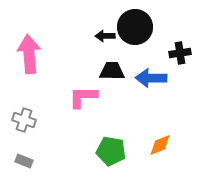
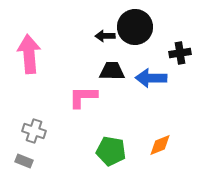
gray cross: moved 10 px right, 11 px down
